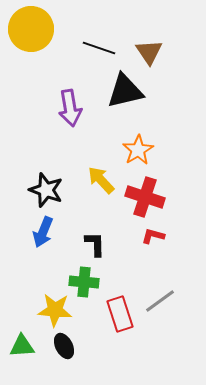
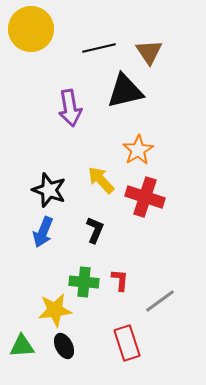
black line: rotated 32 degrees counterclockwise
black star: moved 3 px right
red L-shape: moved 33 px left, 44 px down; rotated 80 degrees clockwise
black L-shape: moved 14 px up; rotated 24 degrees clockwise
yellow star: rotated 12 degrees counterclockwise
red rectangle: moved 7 px right, 29 px down
